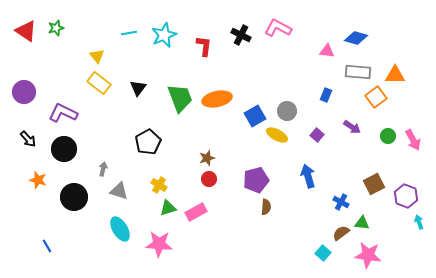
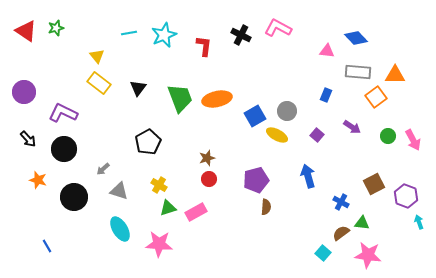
blue diamond at (356, 38): rotated 30 degrees clockwise
gray arrow at (103, 169): rotated 144 degrees counterclockwise
